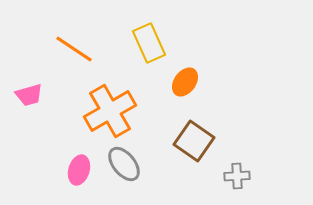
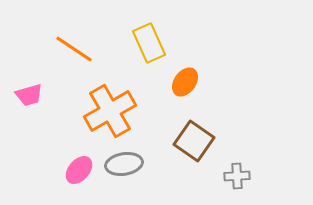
gray ellipse: rotated 60 degrees counterclockwise
pink ellipse: rotated 24 degrees clockwise
